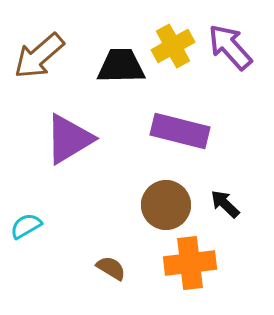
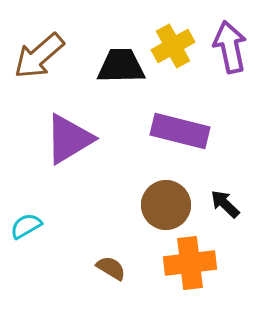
purple arrow: rotated 30 degrees clockwise
